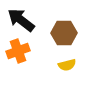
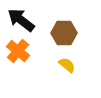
orange cross: rotated 30 degrees counterclockwise
yellow semicircle: rotated 126 degrees counterclockwise
